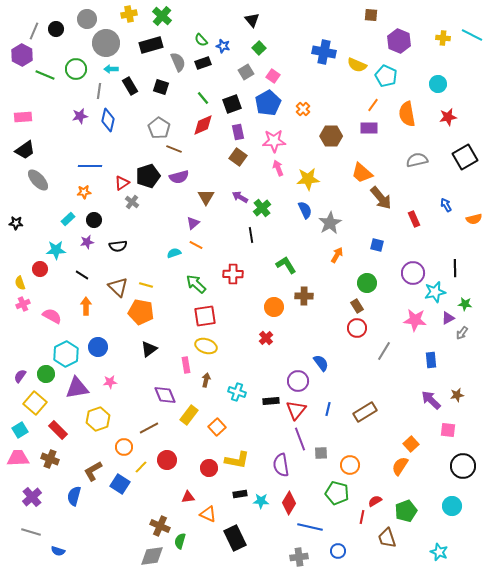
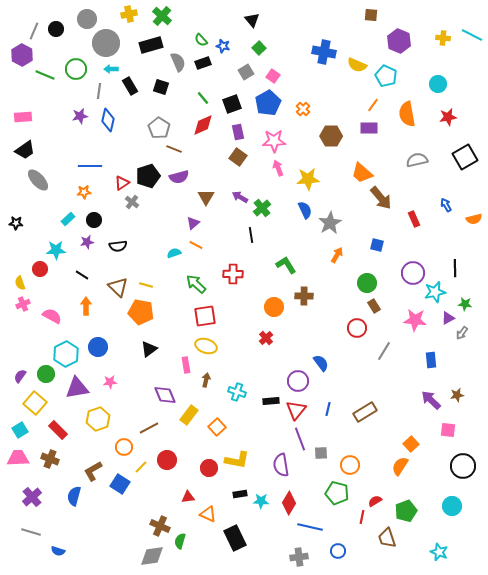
brown rectangle at (357, 306): moved 17 px right
